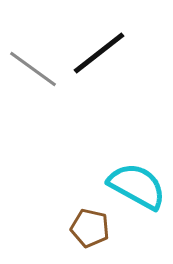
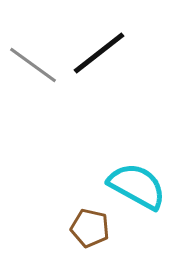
gray line: moved 4 px up
